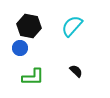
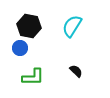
cyan semicircle: rotated 10 degrees counterclockwise
